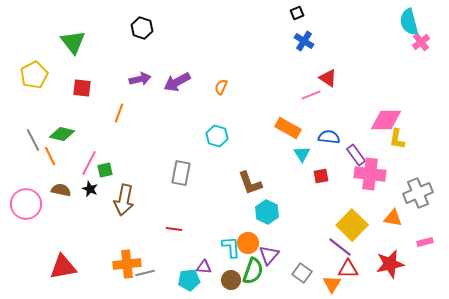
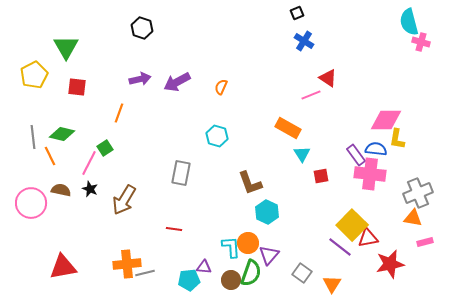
green triangle at (73, 42): moved 7 px left, 5 px down; rotated 8 degrees clockwise
pink cross at (421, 42): rotated 36 degrees counterclockwise
red square at (82, 88): moved 5 px left, 1 px up
blue semicircle at (329, 137): moved 47 px right, 12 px down
gray line at (33, 140): moved 3 px up; rotated 20 degrees clockwise
green square at (105, 170): moved 22 px up; rotated 21 degrees counterclockwise
brown arrow at (124, 200): rotated 20 degrees clockwise
pink circle at (26, 204): moved 5 px right, 1 px up
orange triangle at (393, 218): moved 20 px right
red triangle at (348, 269): moved 20 px right, 31 px up; rotated 10 degrees counterclockwise
green semicircle at (253, 271): moved 2 px left, 2 px down
